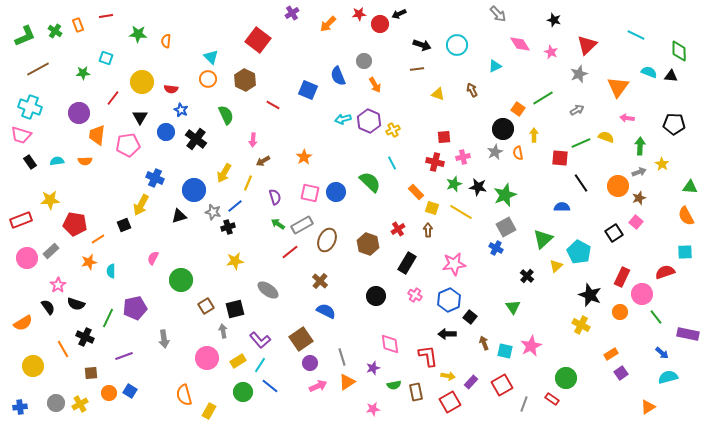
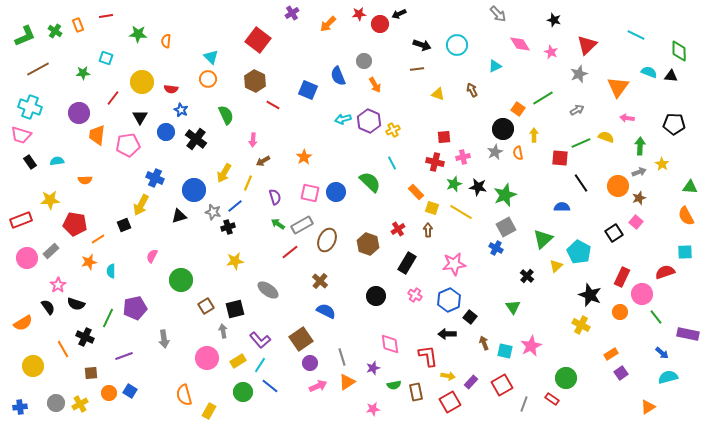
brown hexagon at (245, 80): moved 10 px right, 1 px down
orange semicircle at (85, 161): moved 19 px down
pink semicircle at (153, 258): moved 1 px left, 2 px up
